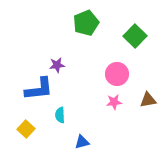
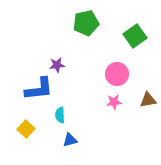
green pentagon: rotated 10 degrees clockwise
green square: rotated 10 degrees clockwise
blue triangle: moved 12 px left, 2 px up
